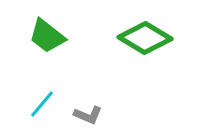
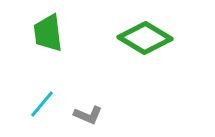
green trapezoid: moved 1 px right, 3 px up; rotated 45 degrees clockwise
